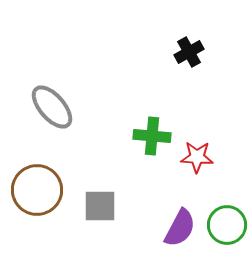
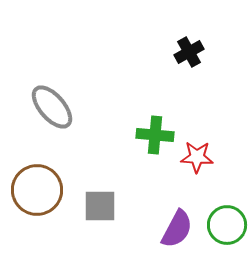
green cross: moved 3 px right, 1 px up
purple semicircle: moved 3 px left, 1 px down
